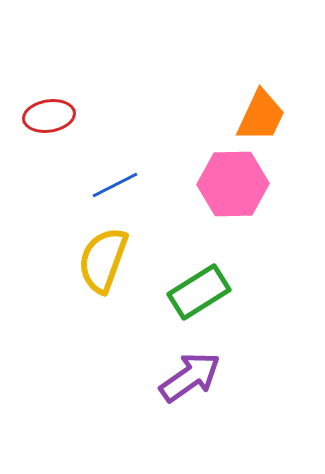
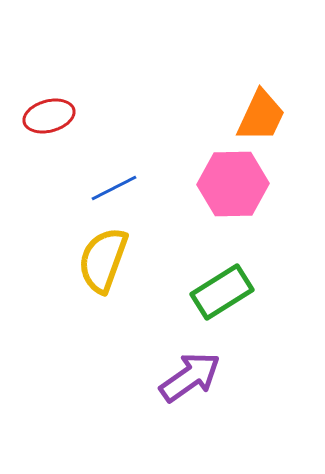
red ellipse: rotated 6 degrees counterclockwise
blue line: moved 1 px left, 3 px down
green rectangle: moved 23 px right
